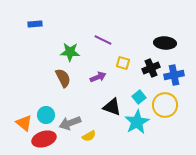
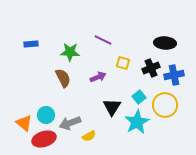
blue rectangle: moved 4 px left, 20 px down
black triangle: rotated 42 degrees clockwise
